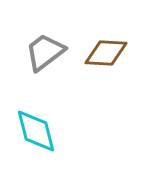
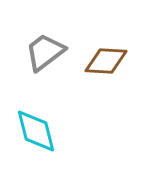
brown diamond: moved 8 px down
